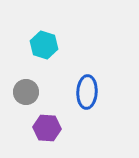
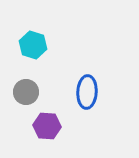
cyan hexagon: moved 11 px left
purple hexagon: moved 2 px up
